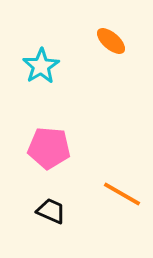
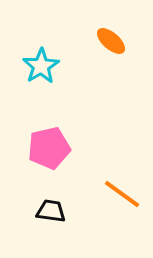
pink pentagon: rotated 18 degrees counterclockwise
orange line: rotated 6 degrees clockwise
black trapezoid: rotated 16 degrees counterclockwise
